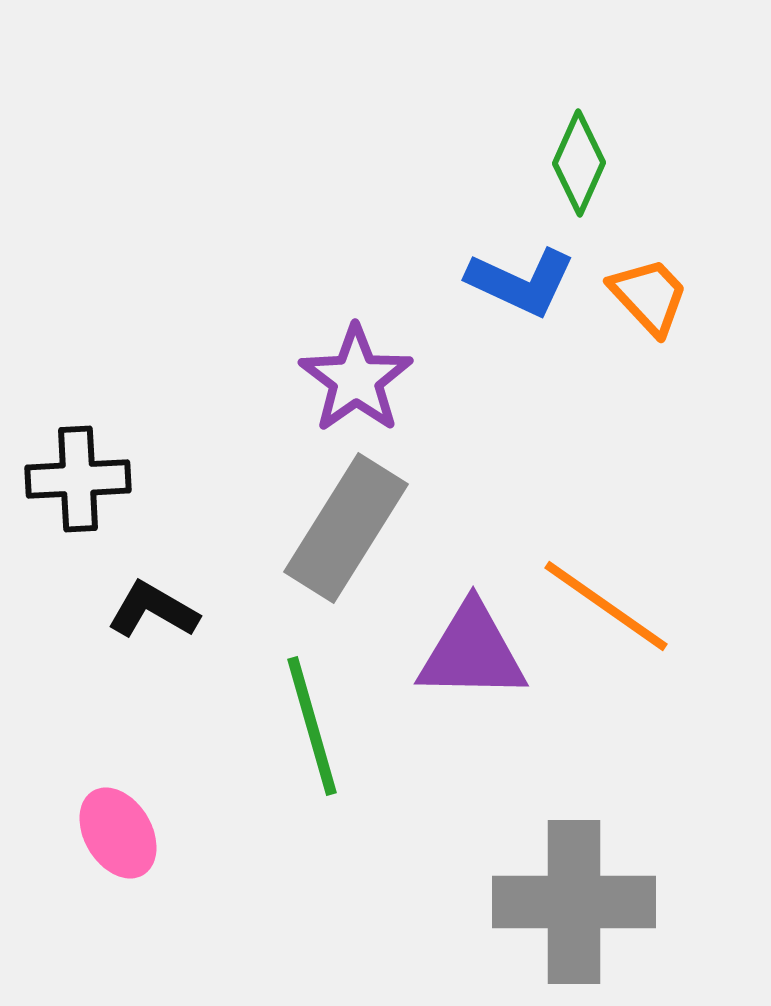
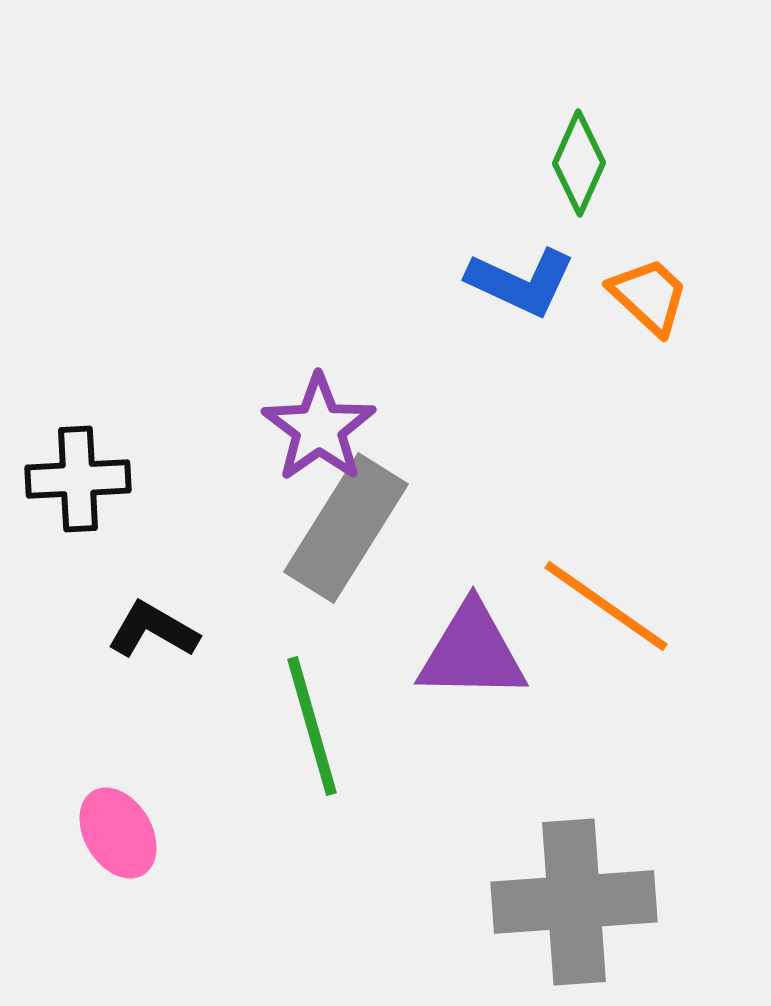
orange trapezoid: rotated 4 degrees counterclockwise
purple star: moved 37 px left, 49 px down
black L-shape: moved 20 px down
gray cross: rotated 4 degrees counterclockwise
